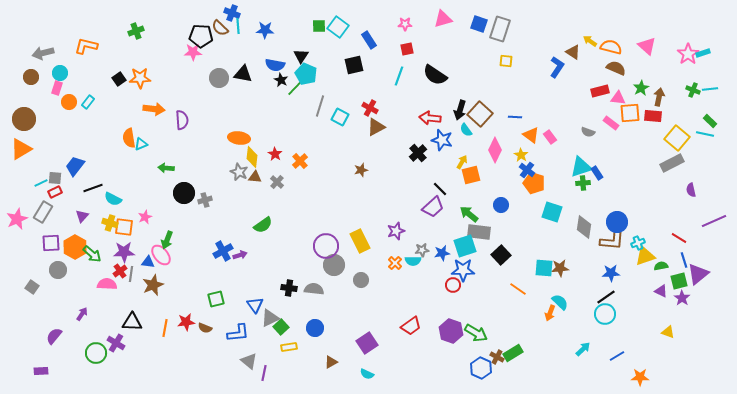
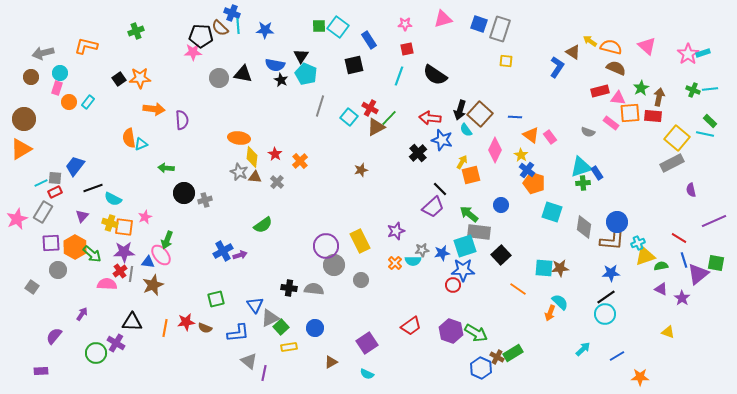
green line at (295, 88): moved 94 px right, 30 px down
cyan square at (340, 117): moved 9 px right; rotated 12 degrees clockwise
green square at (679, 281): moved 37 px right, 18 px up; rotated 24 degrees clockwise
purple triangle at (661, 291): moved 2 px up
